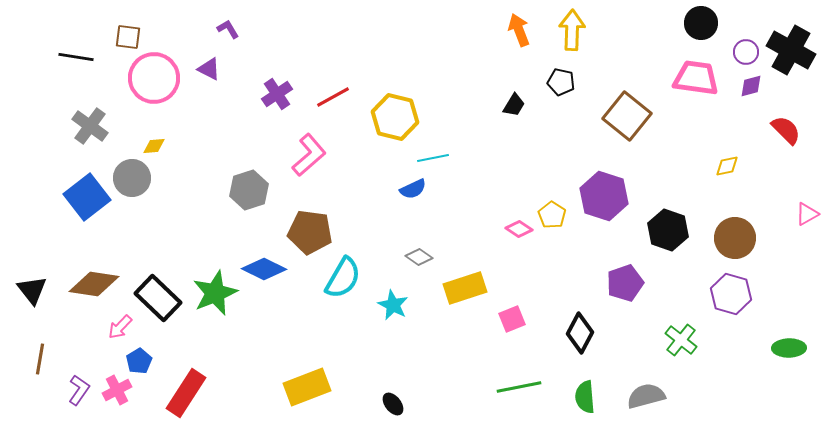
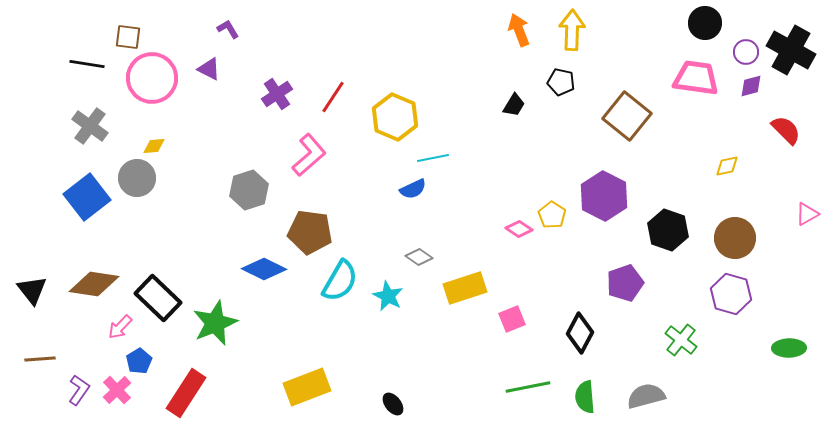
black circle at (701, 23): moved 4 px right
black line at (76, 57): moved 11 px right, 7 px down
pink circle at (154, 78): moved 2 px left
red line at (333, 97): rotated 28 degrees counterclockwise
yellow hexagon at (395, 117): rotated 9 degrees clockwise
gray circle at (132, 178): moved 5 px right
purple hexagon at (604, 196): rotated 9 degrees clockwise
cyan semicircle at (343, 278): moved 3 px left, 3 px down
green star at (215, 293): moved 30 px down
cyan star at (393, 305): moved 5 px left, 9 px up
brown line at (40, 359): rotated 76 degrees clockwise
green line at (519, 387): moved 9 px right
pink cross at (117, 390): rotated 16 degrees counterclockwise
